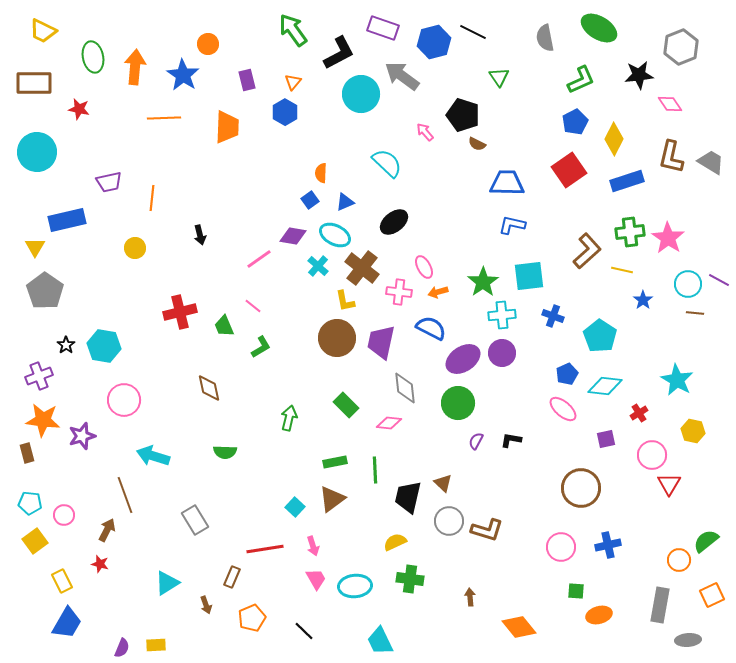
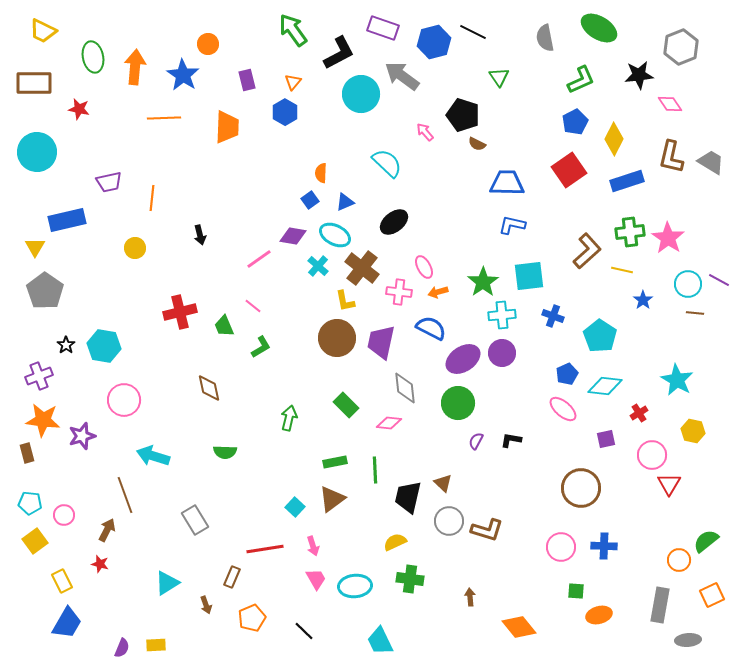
blue cross at (608, 545): moved 4 px left, 1 px down; rotated 15 degrees clockwise
